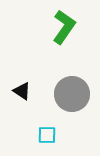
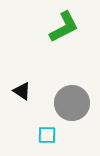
green L-shape: rotated 28 degrees clockwise
gray circle: moved 9 px down
